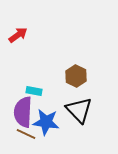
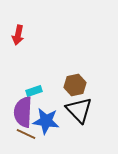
red arrow: rotated 138 degrees clockwise
brown hexagon: moved 1 px left, 9 px down; rotated 20 degrees clockwise
cyan rectangle: rotated 28 degrees counterclockwise
blue star: moved 1 px up
